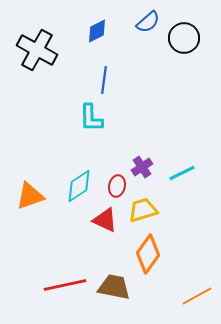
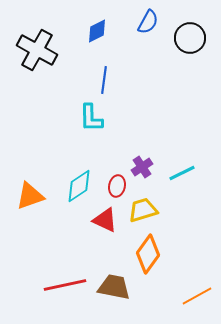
blue semicircle: rotated 20 degrees counterclockwise
black circle: moved 6 px right
